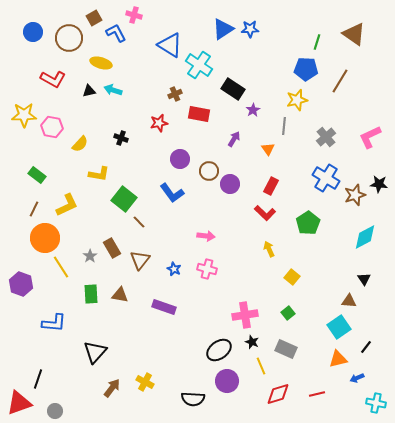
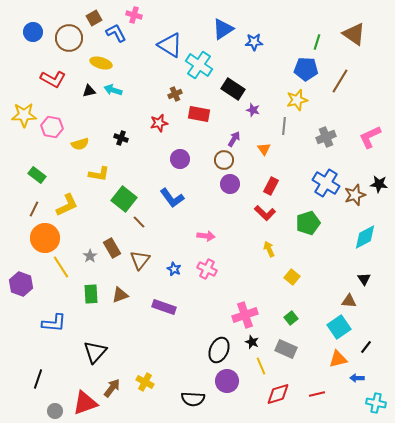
blue star at (250, 29): moved 4 px right, 13 px down
purple star at (253, 110): rotated 24 degrees counterclockwise
gray cross at (326, 137): rotated 18 degrees clockwise
yellow semicircle at (80, 144): rotated 30 degrees clockwise
orange triangle at (268, 149): moved 4 px left
brown circle at (209, 171): moved 15 px right, 11 px up
blue cross at (326, 178): moved 5 px down
blue L-shape at (172, 193): moved 5 px down
green pentagon at (308, 223): rotated 15 degrees clockwise
pink cross at (207, 269): rotated 12 degrees clockwise
brown triangle at (120, 295): rotated 30 degrees counterclockwise
green square at (288, 313): moved 3 px right, 5 px down
pink cross at (245, 315): rotated 10 degrees counterclockwise
black ellipse at (219, 350): rotated 30 degrees counterclockwise
blue arrow at (357, 378): rotated 24 degrees clockwise
red triangle at (19, 403): moved 66 px right
